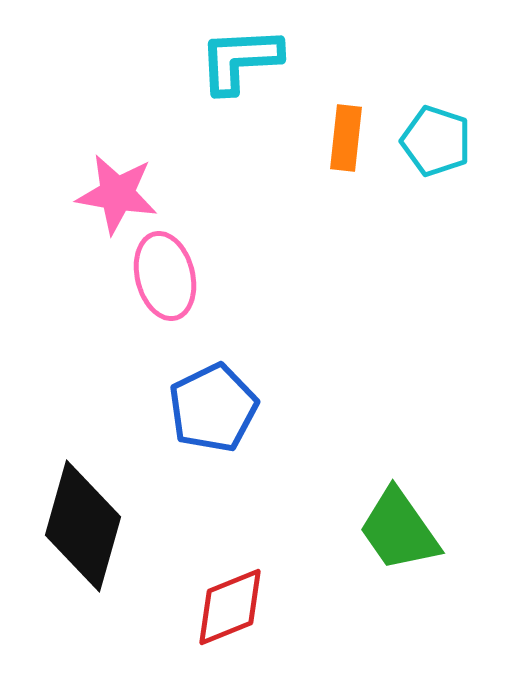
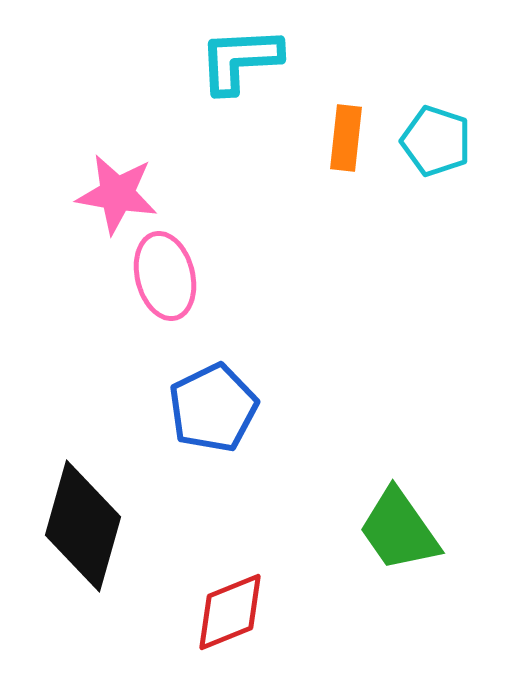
red diamond: moved 5 px down
